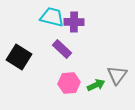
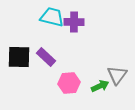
purple rectangle: moved 16 px left, 8 px down
black square: rotated 30 degrees counterclockwise
green arrow: moved 4 px right, 1 px down
